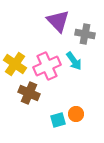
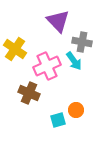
gray cross: moved 3 px left, 8 px down
yellow cross: moved 15 px up
orange circle: moved 4 px up
